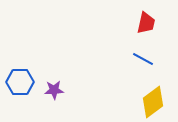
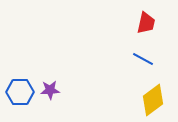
blue hexagon: moved 10 px down
purple star: moved 4 px left
yellow diamond: moved 2 px up
